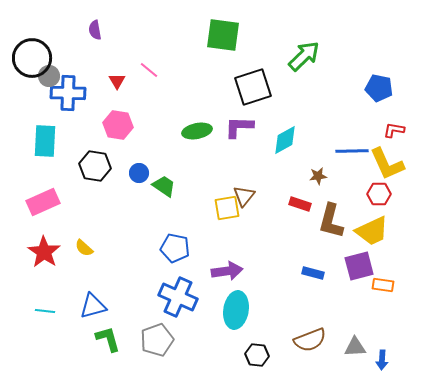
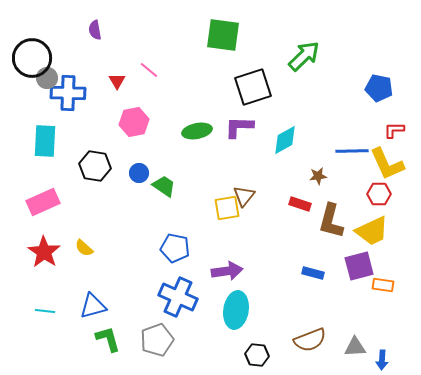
gray circle at (49, 76): moved 2 px left, 2 px down
pink hexagon at (118, 125): moved 16 px right, 3 px up; rotated 20 degrees counterclockwise
red L-shape at (394, 130): rotated 10 degrees counterclockwise
